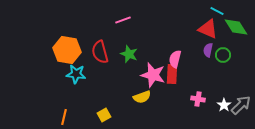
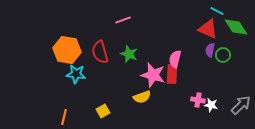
purple semicircle: moved 2 px right
pink cross: moved 1 px down
white star: moved 13 px left; rotated 24 degrees counterclockwise
yellow square: moved 1 px left, 4 px up
